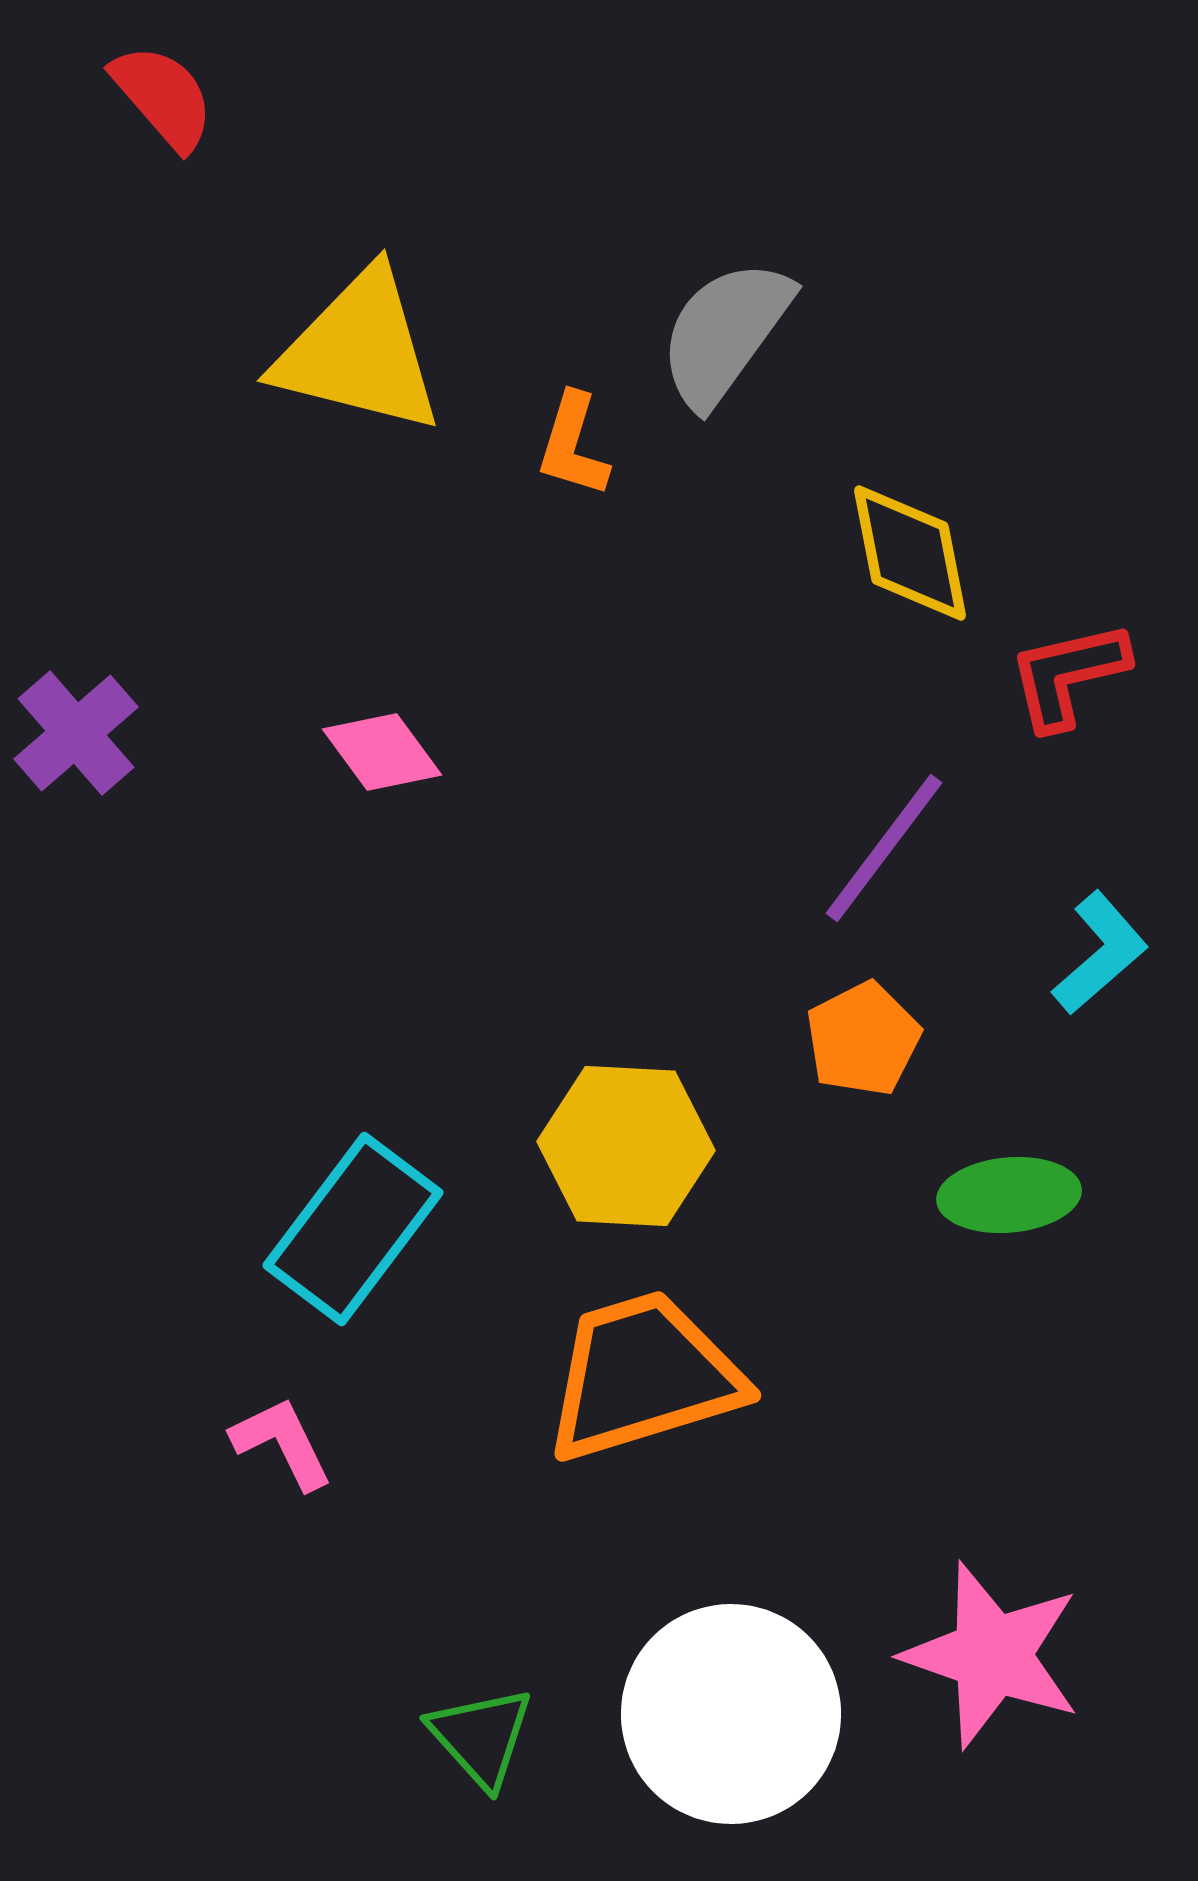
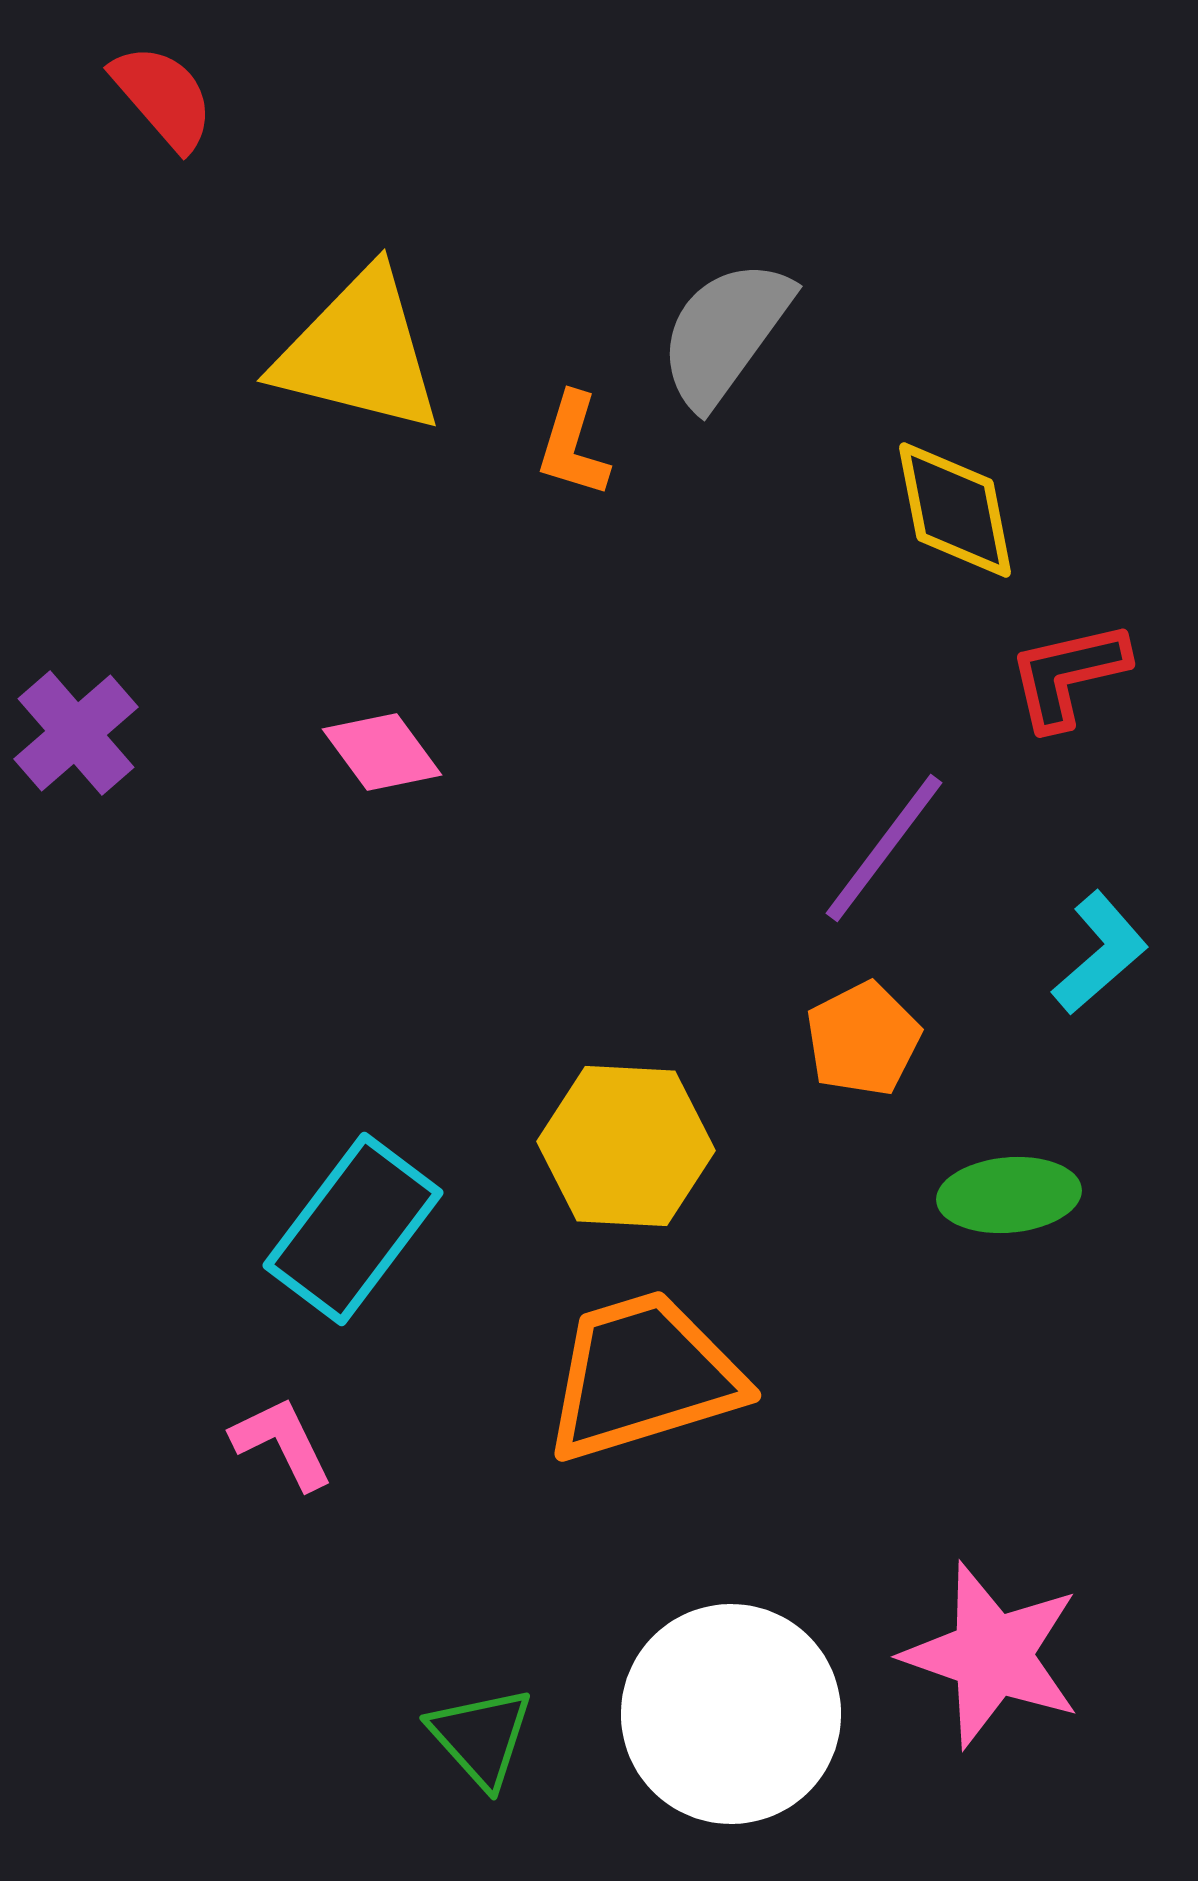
yellow diamond: moved 45 px right, 43 px up
